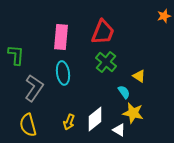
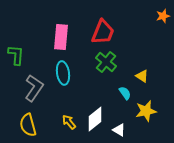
orange star: moved 1 px left
yellow triangle: moved 3 px right
cyan semicircle: moved 1 px right, 1 px down
yellow star: moved 13 px right, 2 px up; rotated 25 degrees counterclockwise
yellow arrow: rotated 119 degrees clockwise
